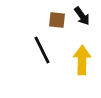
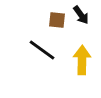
black arrow: moved 1 px left, 1 px up
black line: rotated 28 degrees counterclockwise
